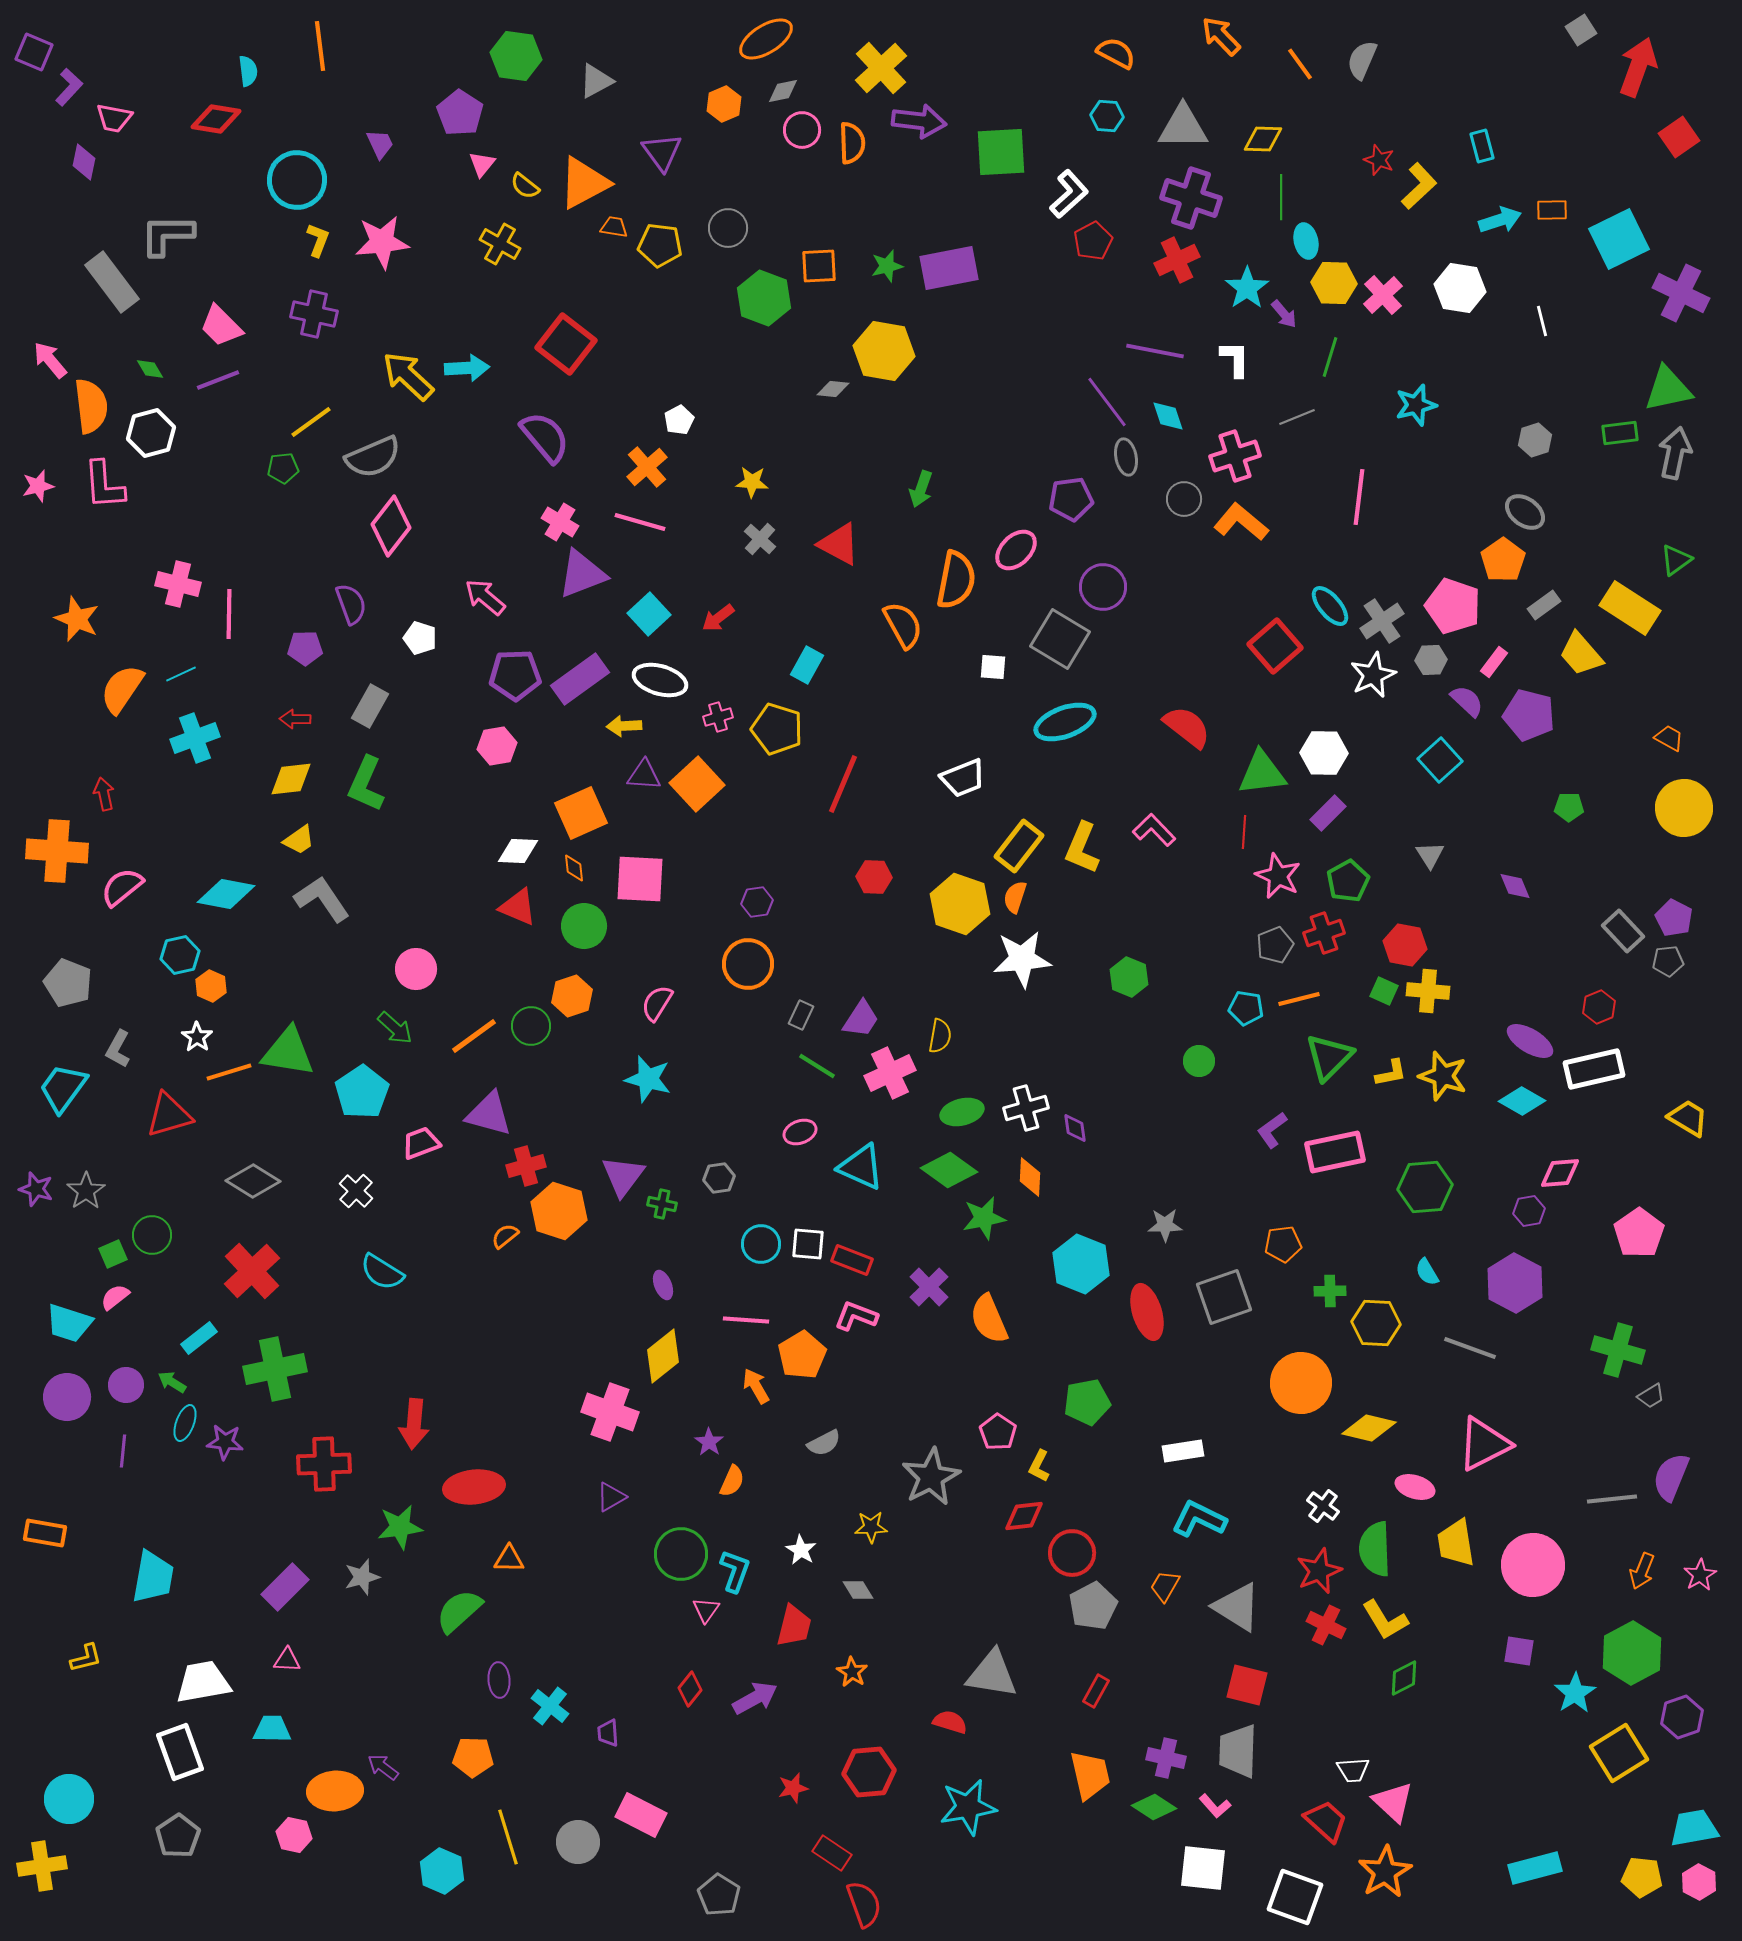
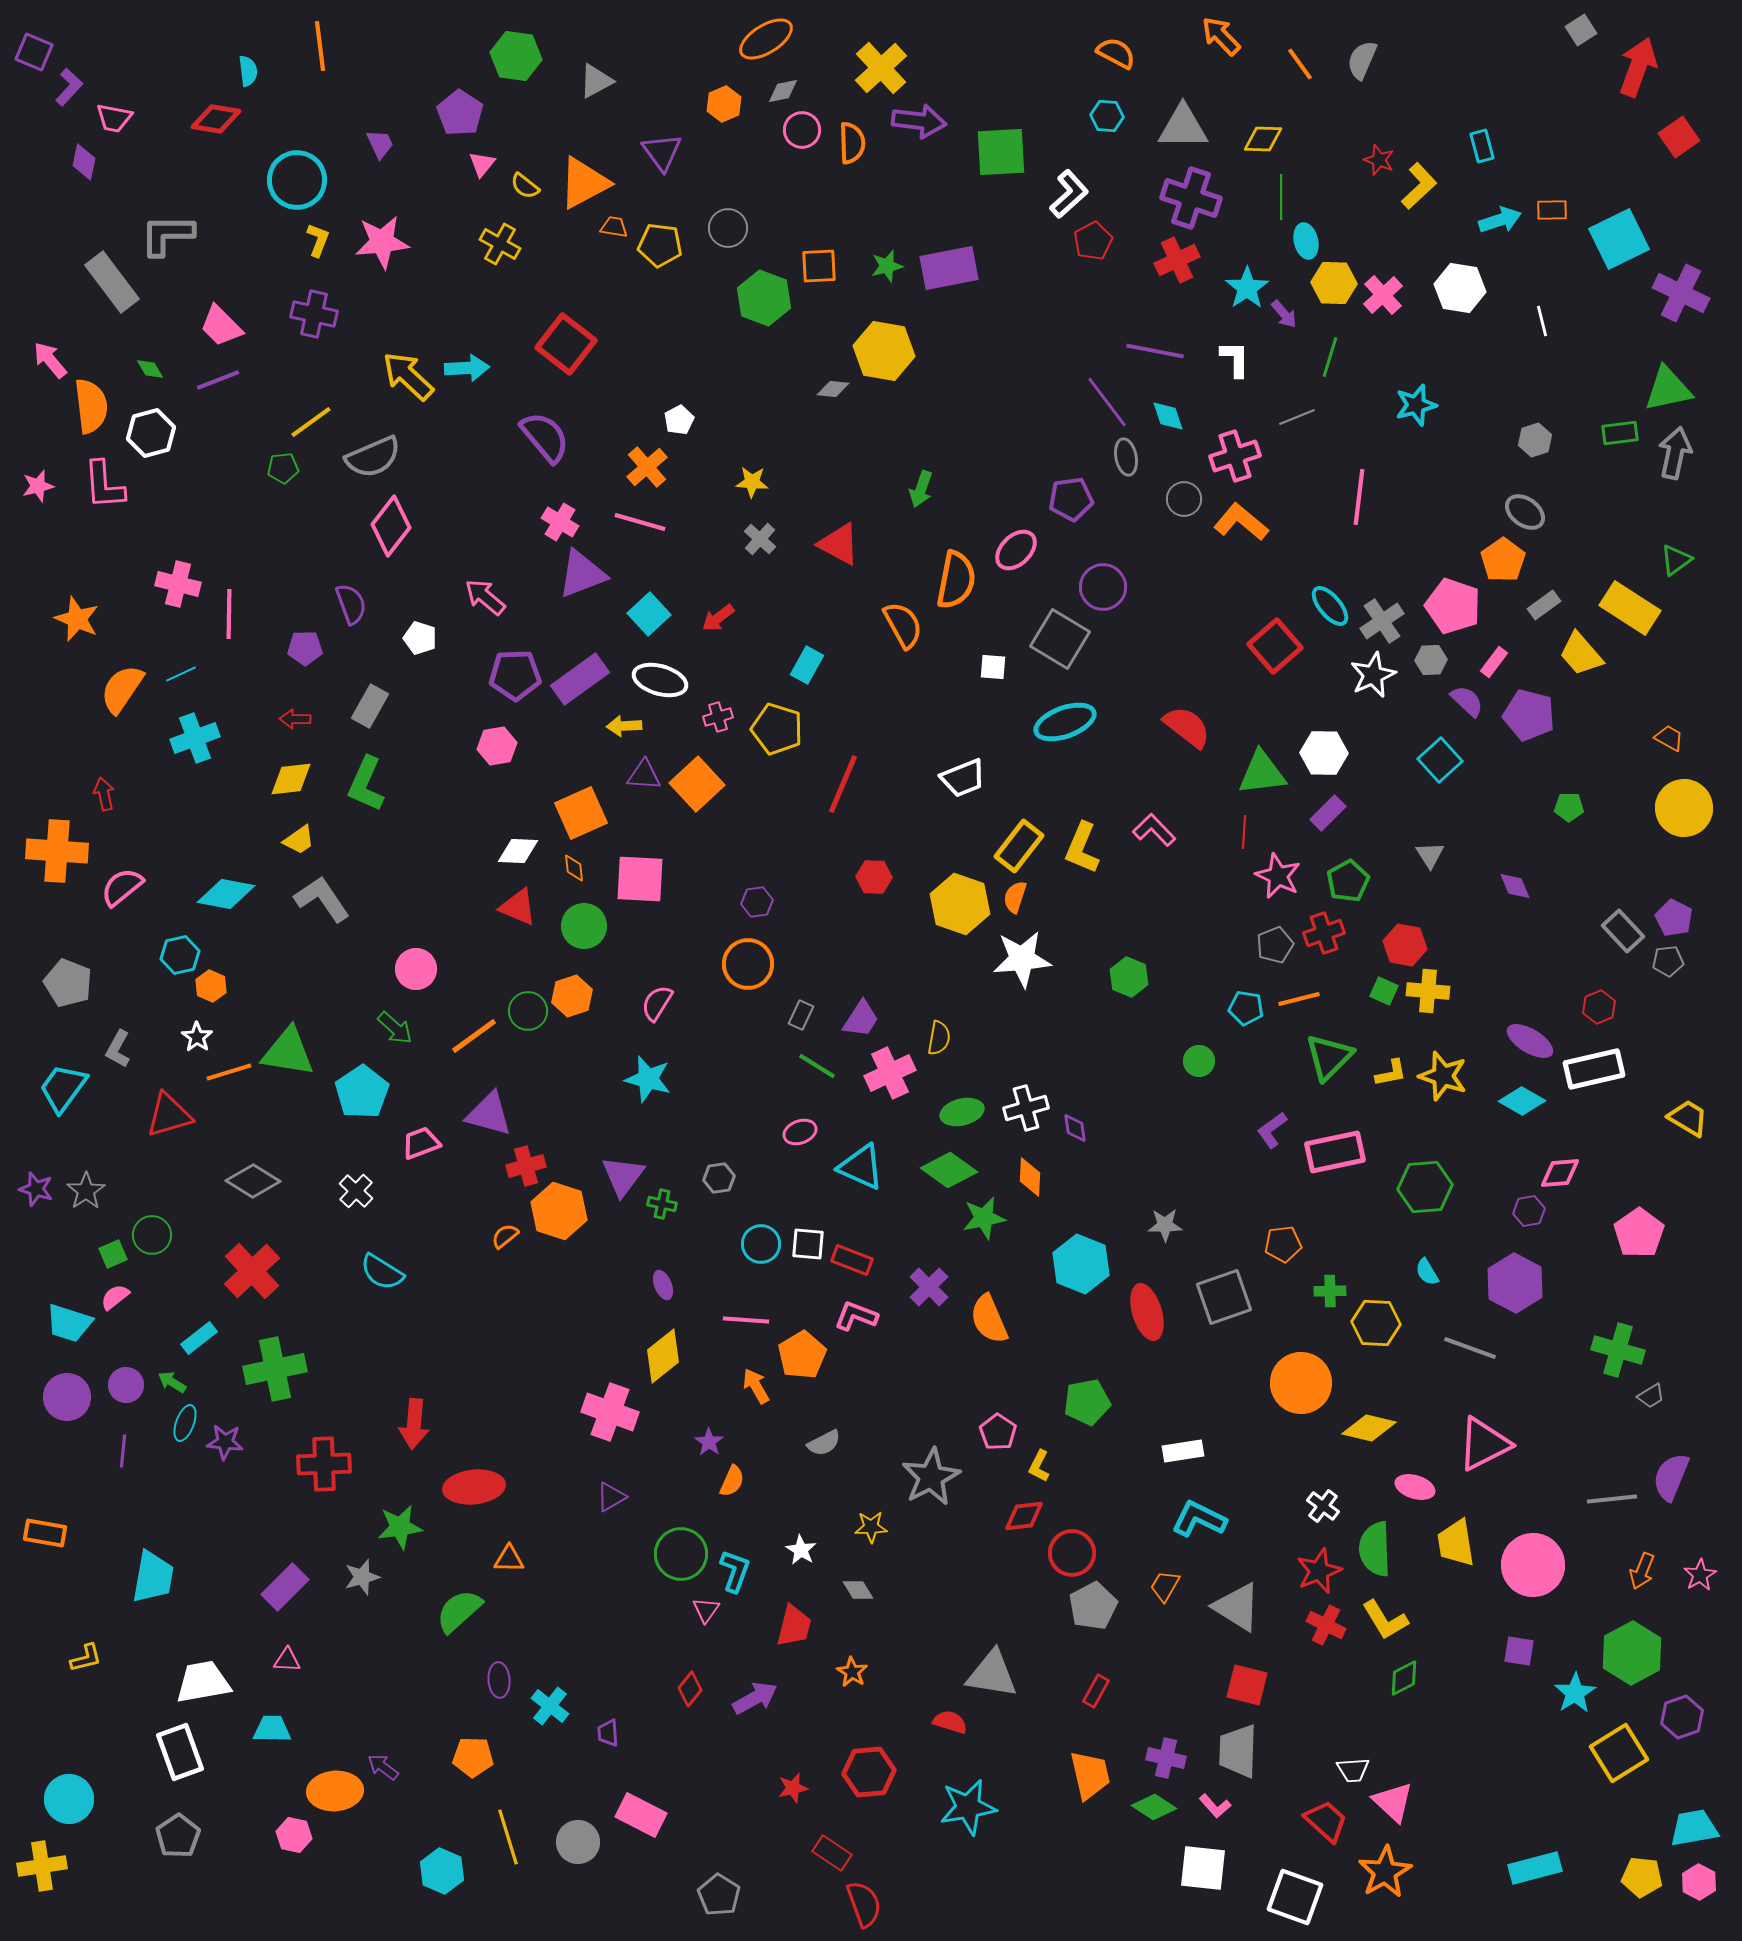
green circle at (531, 1026): moved 3 px left, 15 px up
yellow semicircle at (940, 1036): moved 1 px left, 2 px down
